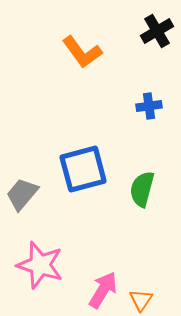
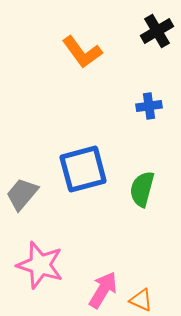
orange triangle: rotated 40 degrees counterclockwise
